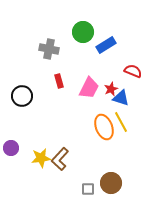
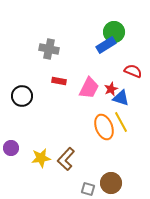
green circle: moved 31 px right
red rectangle: rotated 64 degrees counterclockwise
brown L-shape: moved 6 px right
gray square: rotated 16 degrees clockwise
